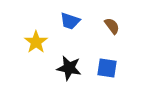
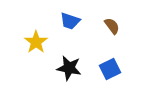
blue square: moved 3 px right, 1 px down; rotated 35 degrees counterclockwise
